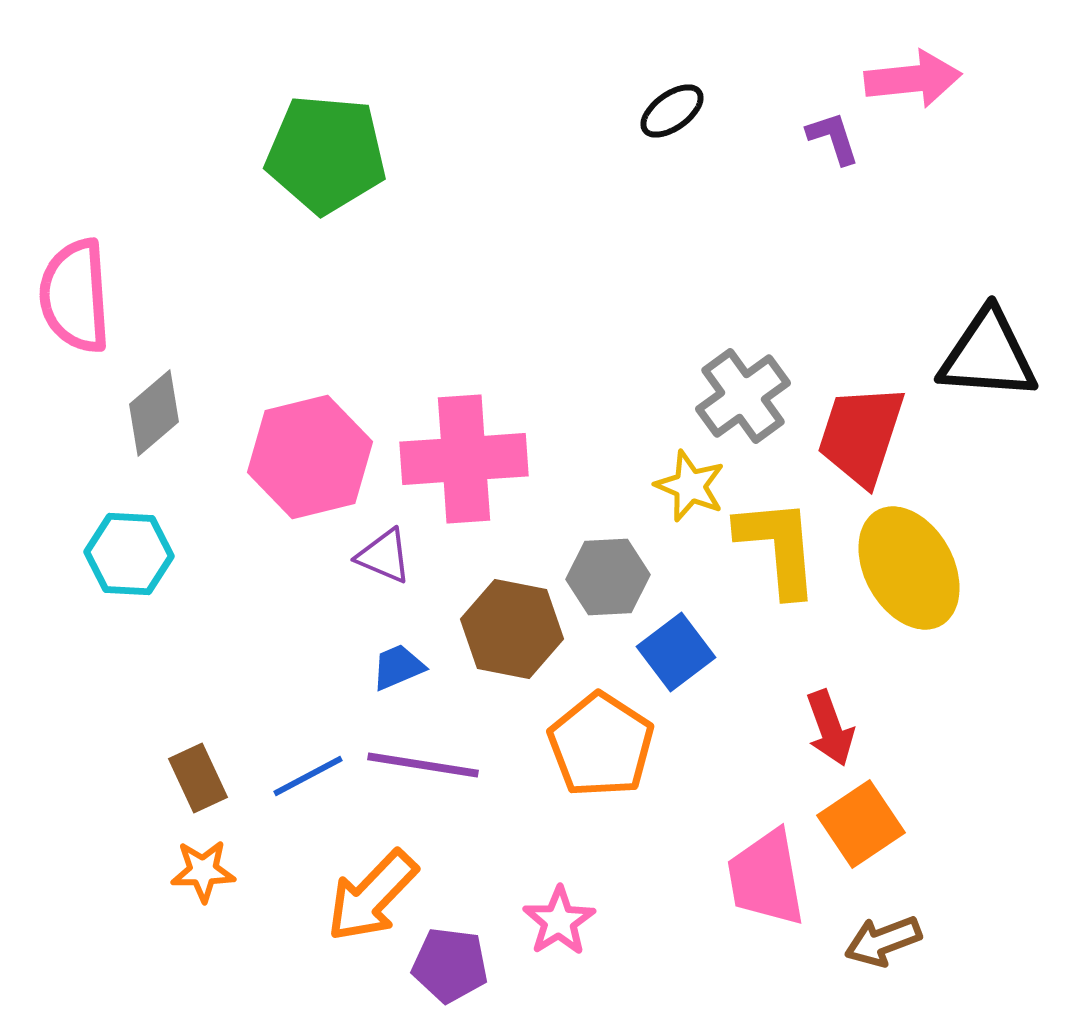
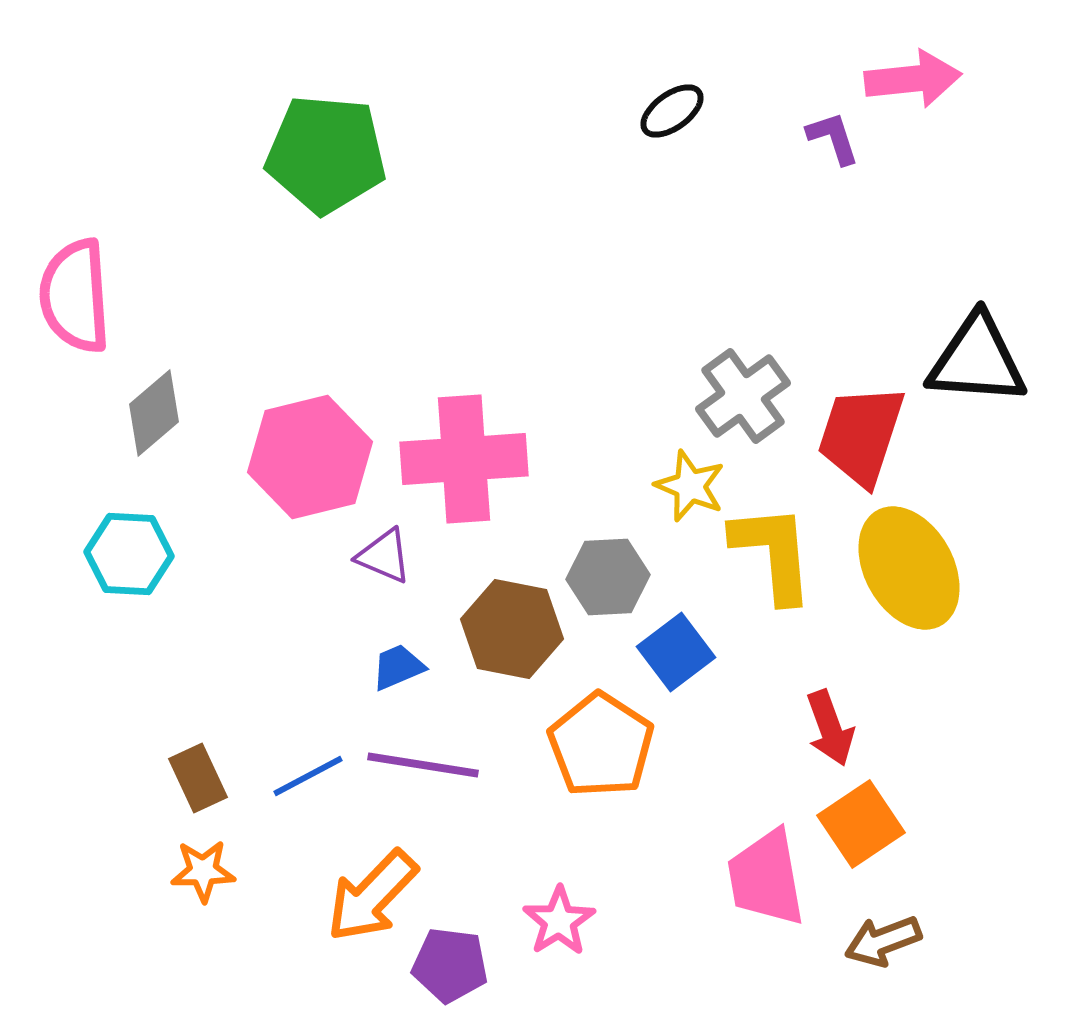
black triangle: moved 11 px left, 5 px down
yellow L-shape: moved 5 px left, 6 px down
